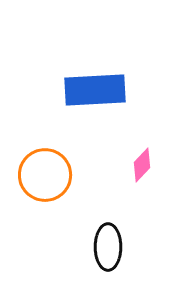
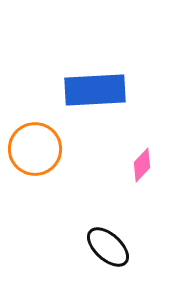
orange circle: moved 10 px left, 26 px up
black ellipse: rotated 48 degrees counterclockwise
